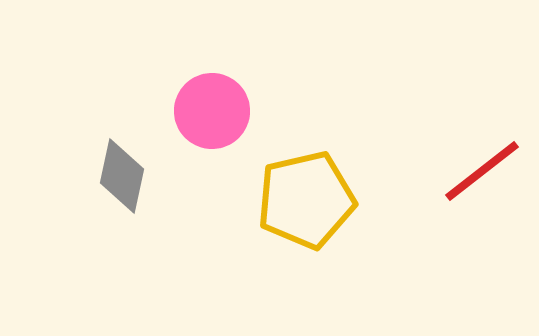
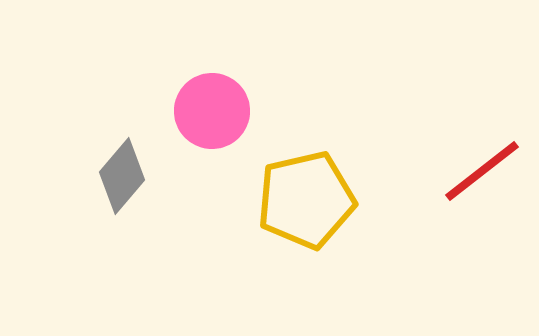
gray diamond: rotated 28 degrees clockwise
